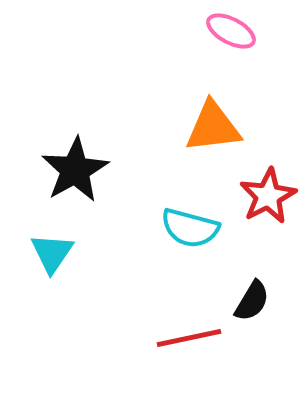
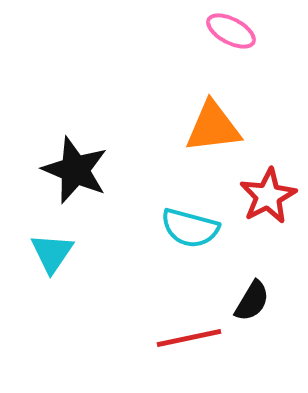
black star: rotated 20 degrees counterclockwise
